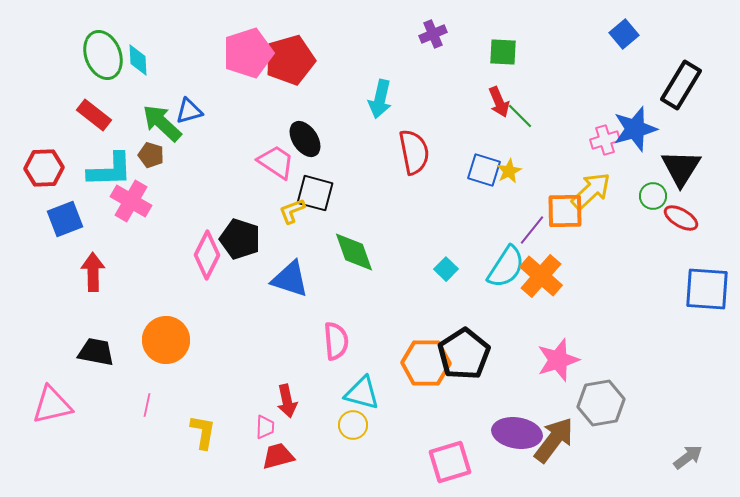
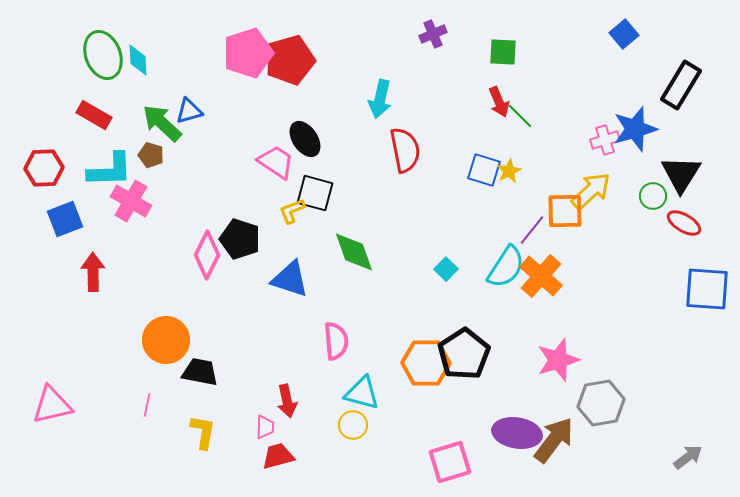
red rectangle at (94, 115): rotated 8 degrees counterclockwise
red semicircle at (414, 152): moved 9 px left, 2 px up
black triangle at (681, 168): moved 6 px down
red ellipse at (681, 218): moved 3 px right, 5 px down
black trapezoid at (96, 352): moved 104 px right, 20 px down
